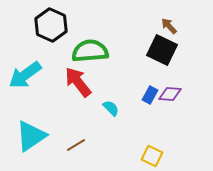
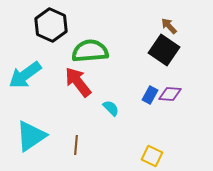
black square: moved 2 px right; rotated 8 degrees clockwise
brown line: rotated 54 degrees counterclockwise
